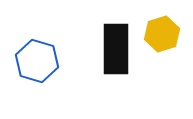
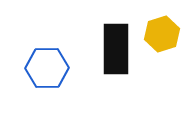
blue hexagon: moved 10 px right, 7 px down; rotated 18 degrees counterclockwise
